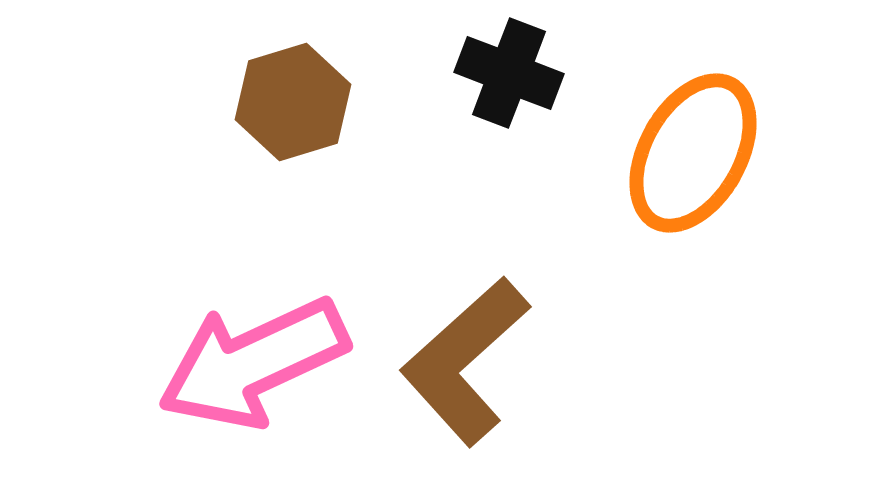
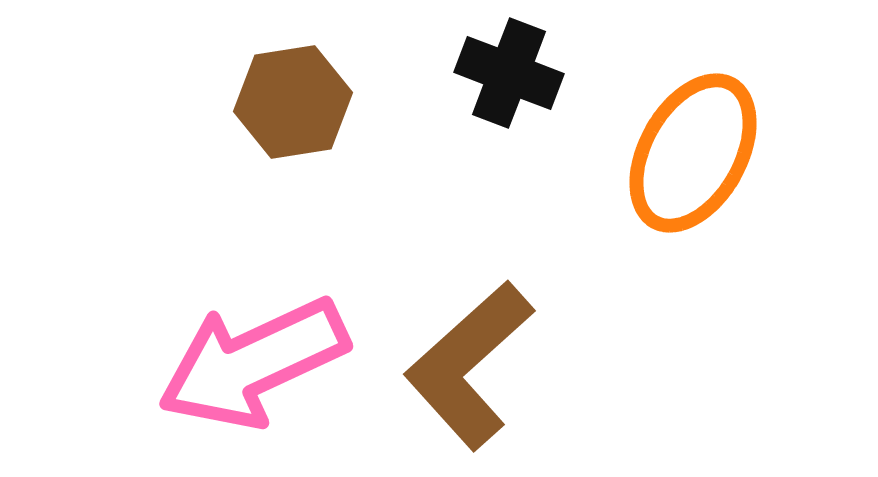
brown hexagon: rotated 8 degrees clockwise
brown L-shape: moved 4 px right, 4 px down
